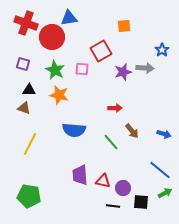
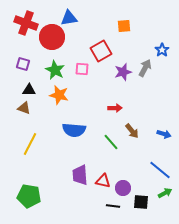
gray arrow: rotated 66 degrees counterclockwise
